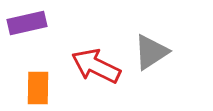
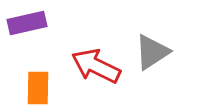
gray triangle: moved 1 px right
